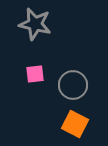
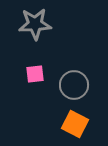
gray star: rotated 16 degrees counterclockwise
gray circle: moved 1 px right
